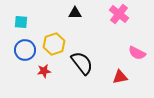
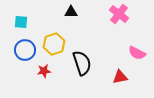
black triangle: moved 4 px left, 1 px up
black semicircle: rotated 20 degrees clockwise
